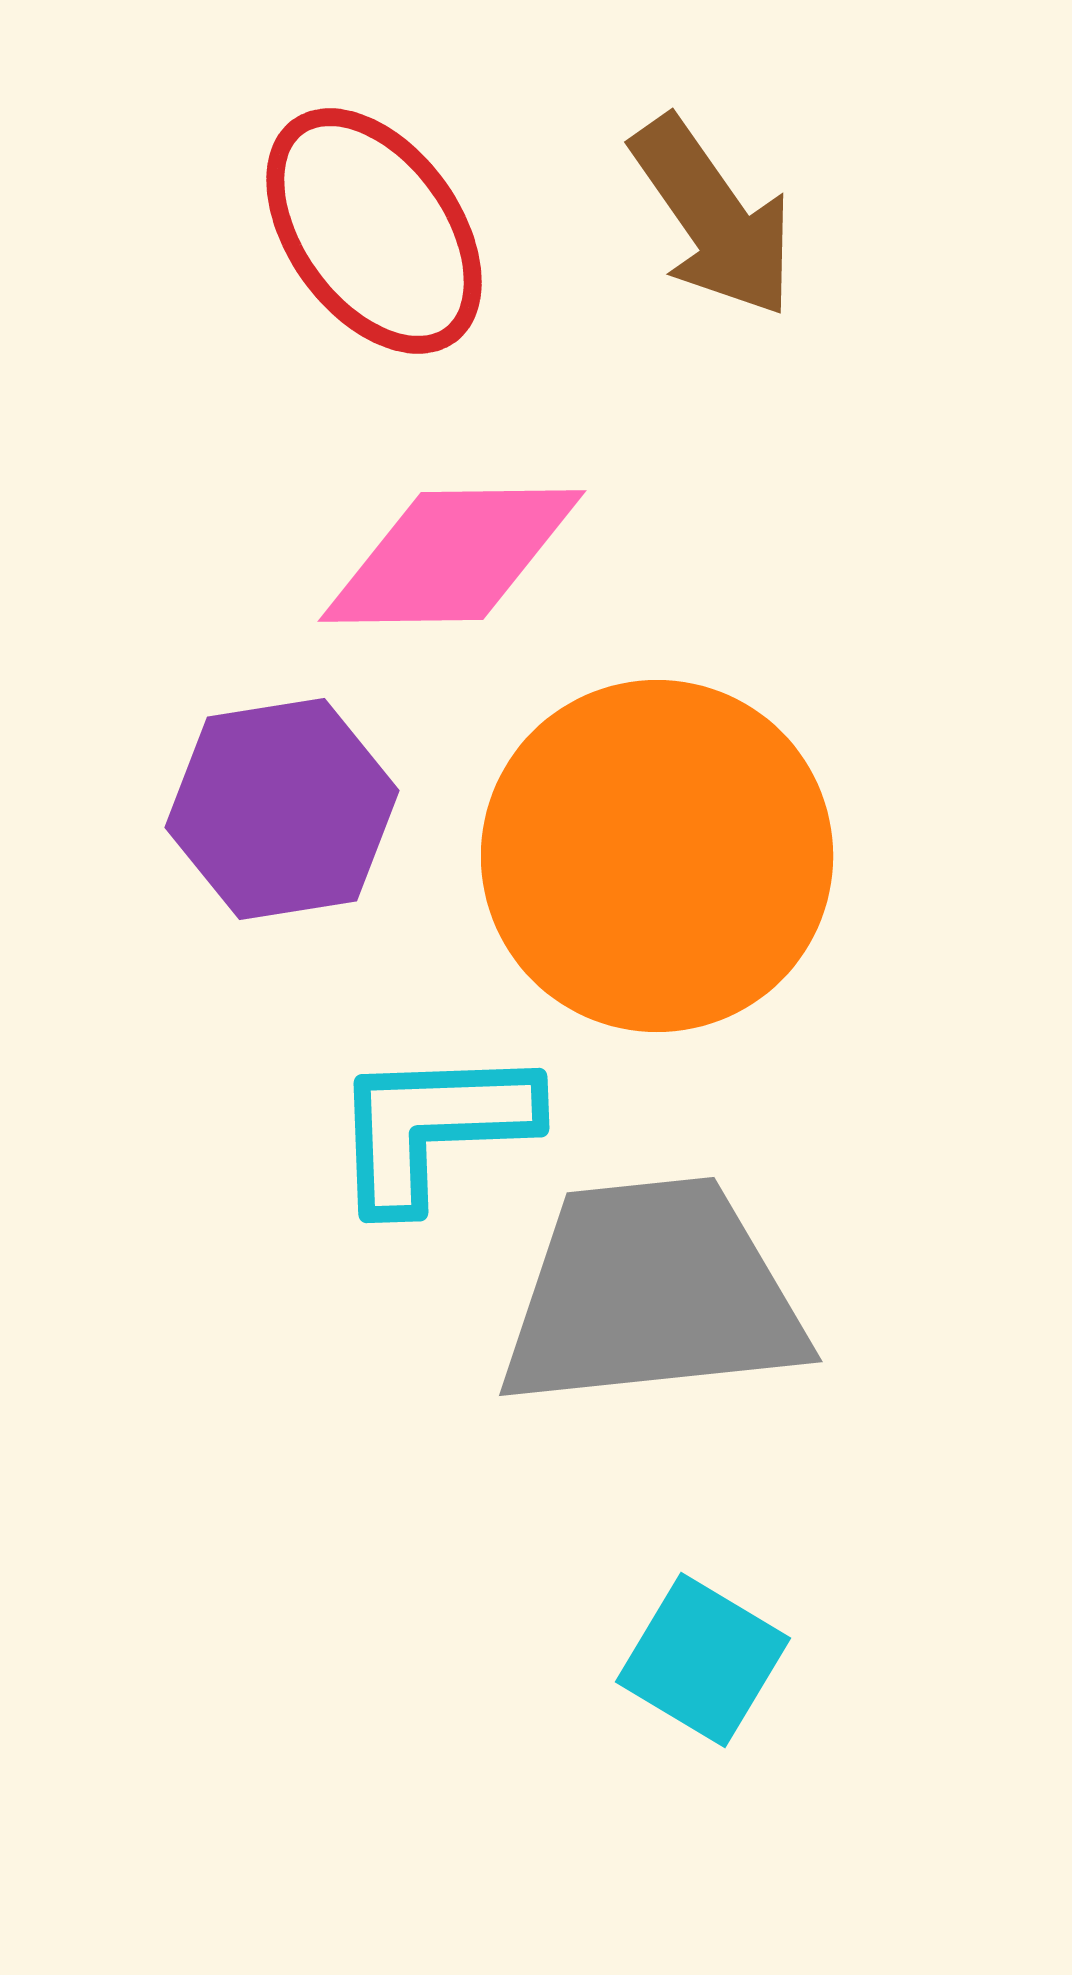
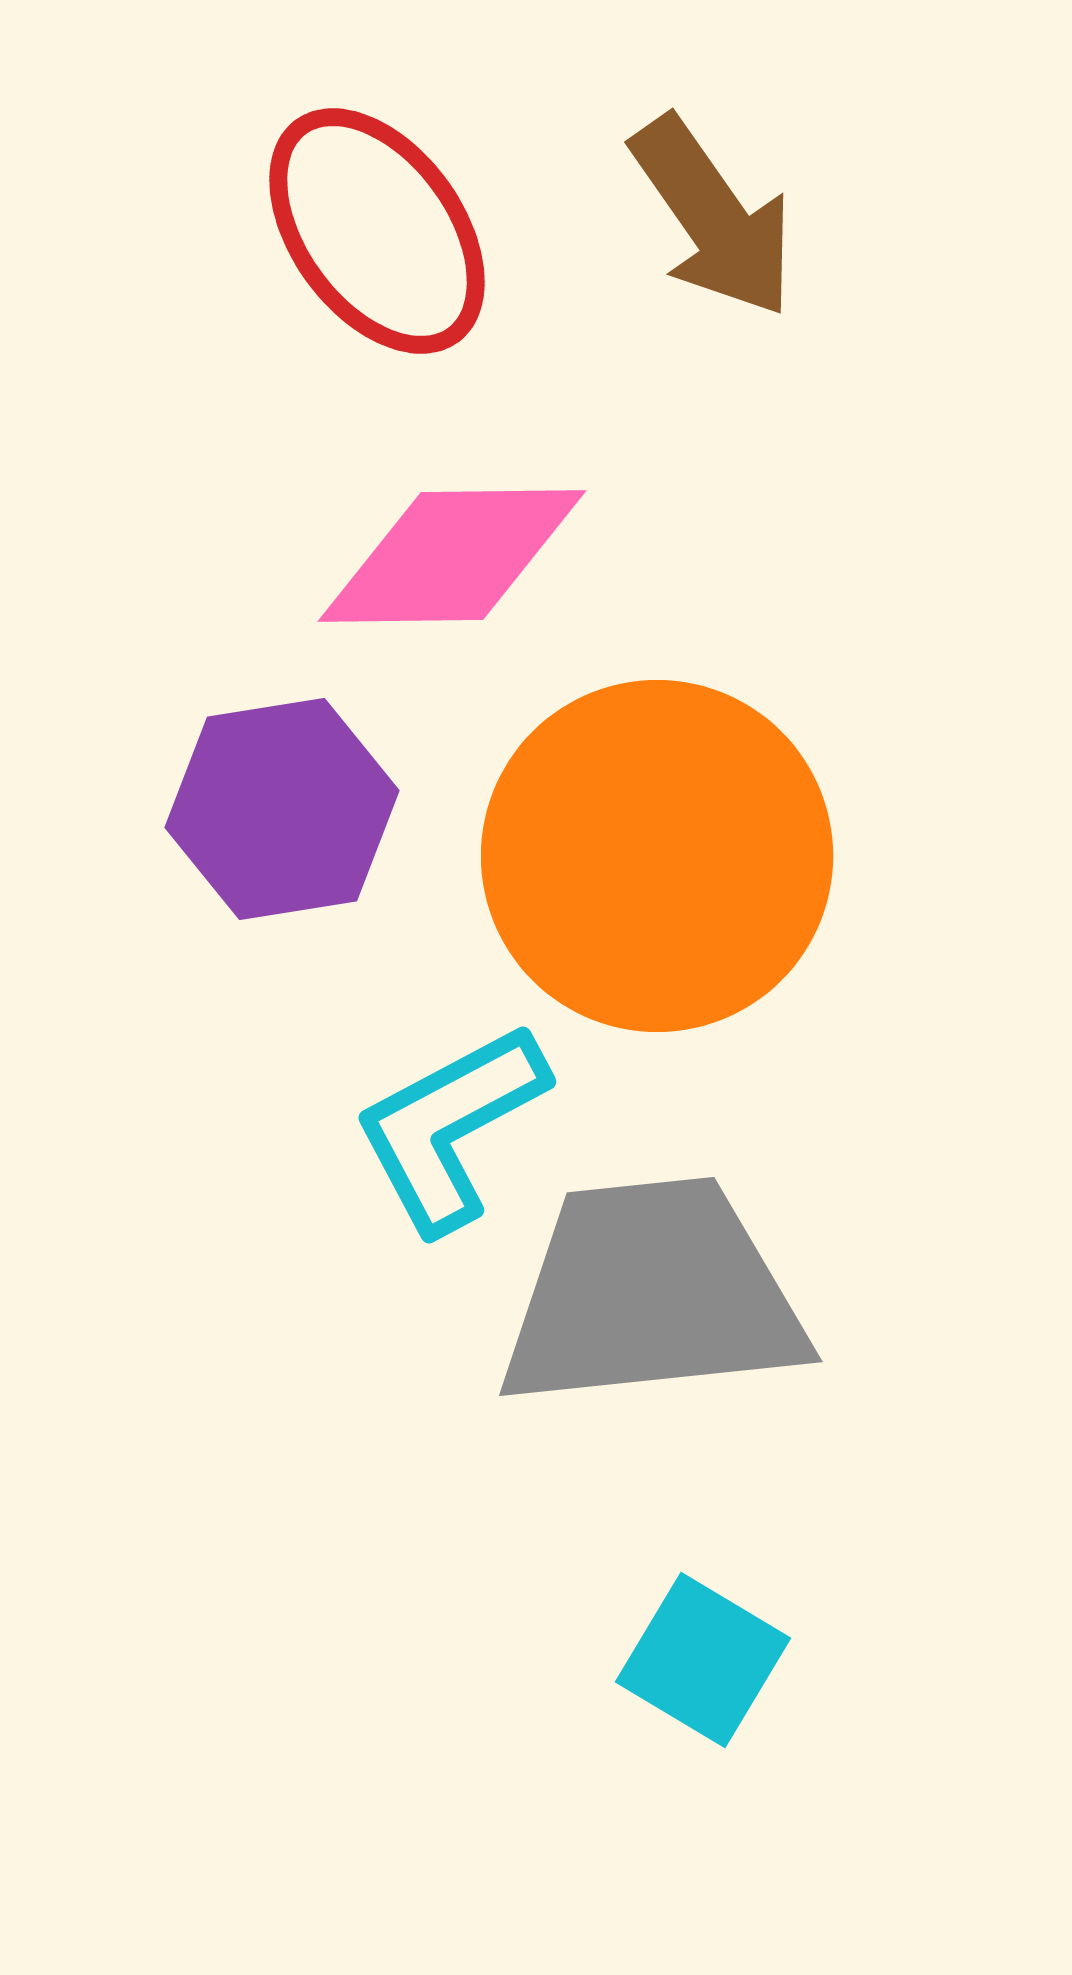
red ellipse: moved 3 px right
cyan L-shape: moved 17 px right; rotated 26 degrees counterclockwise
